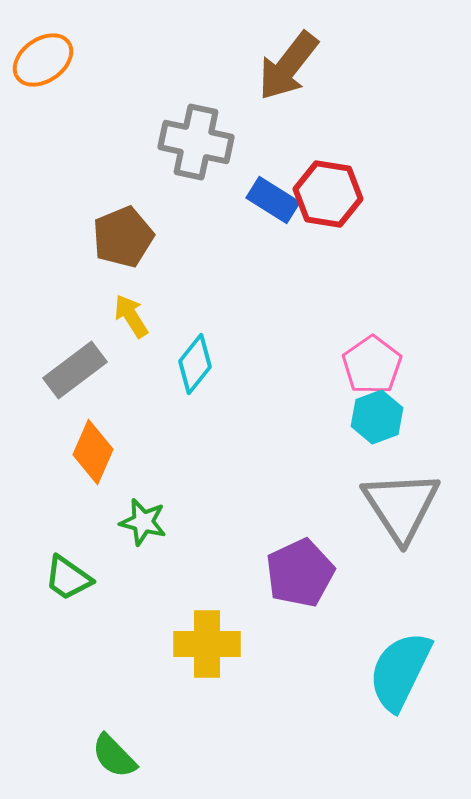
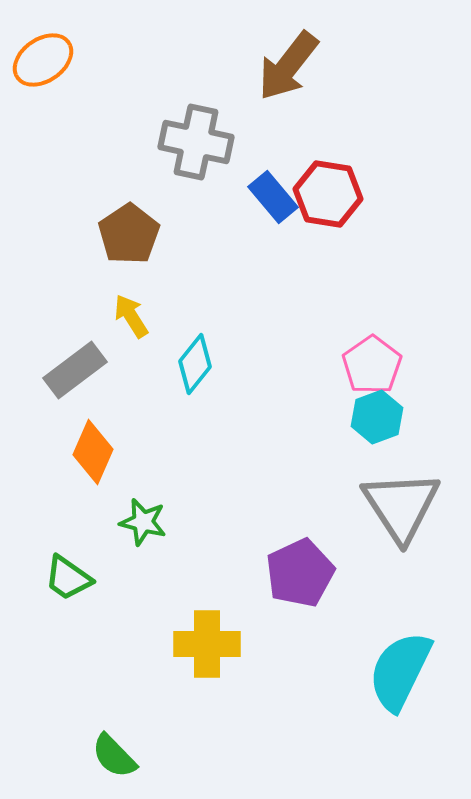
blue rectangle: moved 3 px up; rotated 18 degrees clockwise
brown pentagon: moved 6 px right, 3 px up; rotated 12 degrees counterclockwise
